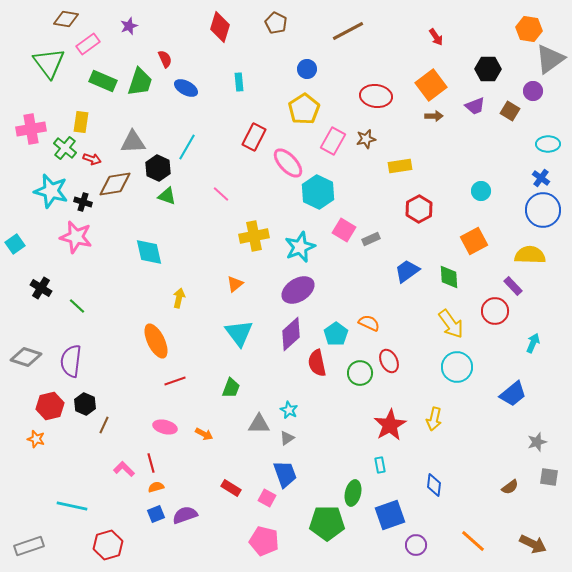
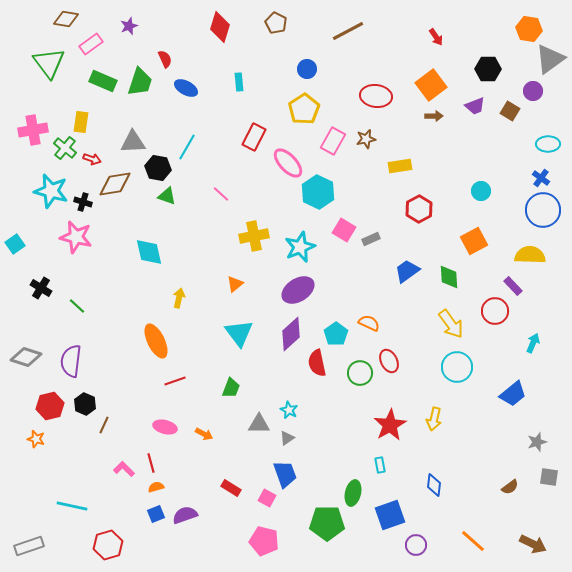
pink rectangle at (88, 44): moved 3 px right
pink cross at (31, 129): moved 2 px right, 1 px down
black hexagon at (158, 168): rotated 15 degrees counterclockwise
